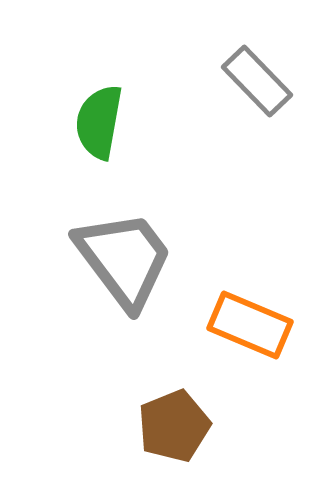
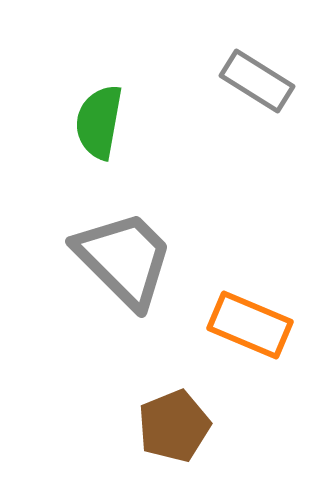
gray rectangle: rotated 14 degrees counterclockwise
gray trapezoid: rotated 8 degrees counterclockwise
